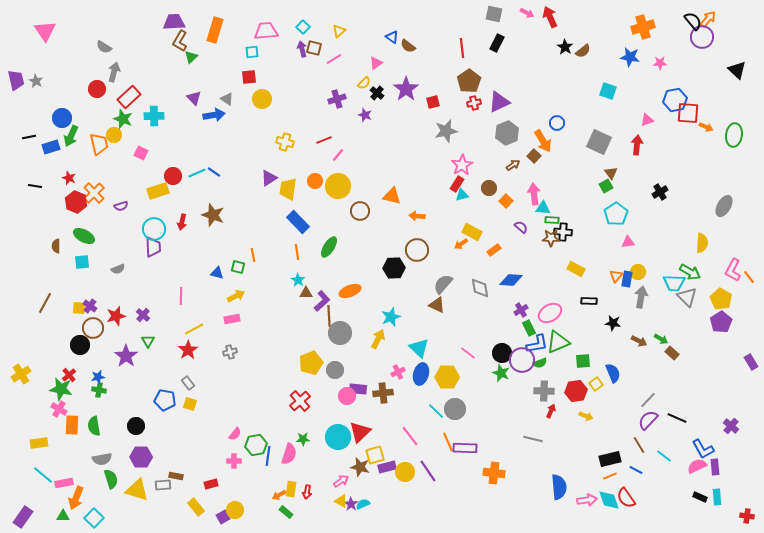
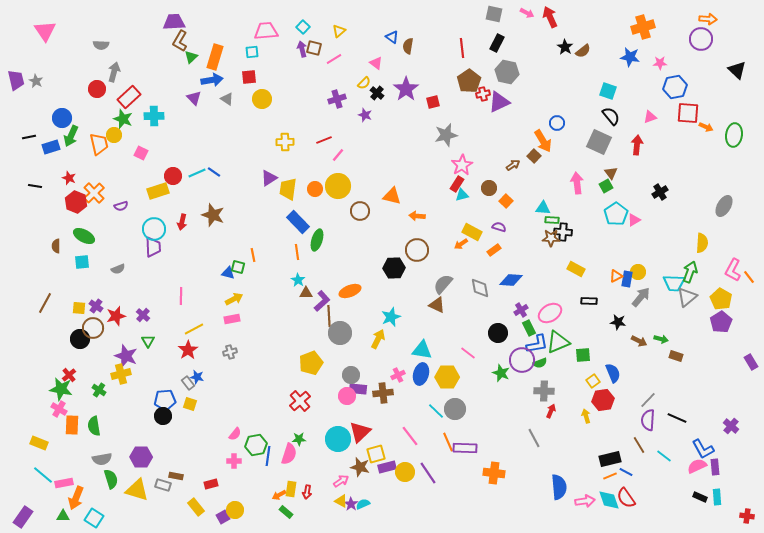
orange arrow at (708, 19): rotated 54 degrees clockwise
black semicircle at (693, 21): moved 82 px left, 95 px down
orange rectangle at (215, 30): moved 27 px down
purple circle at (702, 37): moved 1 px left, 2 px down
brown semicircle at (408, 46): rotated 63 degrees clockwise
gray semicircle at (104, 47): moved 3 px left, 2 px up; rotated 28 degrees counterclockwise
pink triangle at (376, 63): rotated 48 degrees counterclockwise
blue hexagon at (675, 100): moved 13 px up
red cross at (474, 103): moved 9 px right, 9 px up
blue arrow at (214, 115): moved 2 px left, 35 px up
pink triangle at (647, 120): moved 3 px right, 3 px up
gray star at (446, 131): moved 4 px down
gray hexagon at (507, 133): moved 61 px up; rotated 25 degrees counterclockwise
yellow cross at (285, 142): rotated 18 degrees counterclockwise
orange circle at (315, 181): moved 8 px down
pink arrow at (534, 194): moved 43 px right, 11 px up
purple semicircle at (521, 227): moved 22 px left; rotated 24 degrees counterclockwise
pink triangle at (628, 242): moved 6 px right, 22 px up; rotated 24 degrees counterclockwise
green ellipse at (329, 247): moved 12 px left, 7 px up; rotated 15 degrees counterclockwise
green arrow at (690, 272): rotated 100 degrees counterclockwise
blue triangle at (217, 273): moved 11 px right
orange triangle at (616, 276): rotated 24 degrees clockwise
yellow arrow at (236, 296): moved 2 px left, 3 px down
gray arrow at (641, 297): rotated 30 degrees clockwise
gray triangle at (687, 297): rotated 35 degrees clockwise
purple cross at (90, 306): moved 6 px right
black star at (613, 323): moved 5 px right, 1 px up
green arrow at (661, 339): rotated 16 degrees counterclockwise
black circle at (80, 345): moved 6 px up
cyan triangle at (419, 348): moved 3 px right, 2 px down; rotated 35 degrees counterclockwise
black circle at (502, 353): moved 4 px left, 20 px up
brown rectangle at (672, 353): moved 4 px right, 3 px down; rotated 24 degrees counterclockwise
purple star at (126, 356): rotated 15 degrees counterclockwise
green square at (583, 361): moved 6 px up
gray circle at (335, 370): moved 16 px right, 5 px down
pink cross at (398, 372): moved 3 px down
yellow cross at (21, 374): moved 100 px right; rotated 18 degrees clockwise
blue star at (98, 377): moved 99 px right; rotated 24 degrees clockwise
yellow square at (596, 384): moved 3 px left, 3 px up
green cross at (99, 390): rotated 24 degrees clockwise
red hexagon at (576, 391): moved 27 px right, 9 px down
blue pentagon at (165, 400): rotated 15 degrees counterclockwise
yellow arrow at (586, 416): rotated 128 degrees counterclockwise
purple semicircle at (648, 420): rotated 40 degrees counterclockwise
black circle at (136, 426): moved 27 px right, 10 px up
cyan circle at (338, 437): moved 2 px down
green star at (303, 439): moved 4 px left
gray line at (533, 439): moved 1 px right, 1 px up; rotated 48 degrees clockwise
yellow rectangle at (39, 443): rotated 30 degrees clockwise
yellow square at (375, 455): moved 1 px right, 1 px up
blue line at (636, 470): moved 10 px left, 2 px down
purple line at (428, 471): moved 2 px down
gray rectangle at (163, 485): rotated 21 degrees clockwise
pink arrow at (587, 500): moved 2 px left, 1 px down
cyan square at (94, 518): rotated 12 degrees counterclockwise
